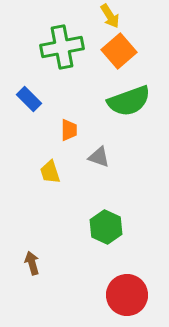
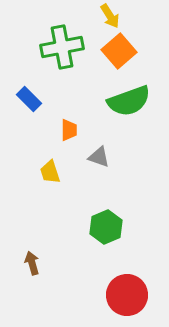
green hexagon: rotated 12 degrees clockwise
